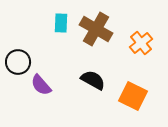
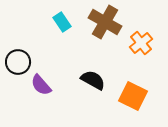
cyan rectangle: moved 1 px right, 1 px up; rotated 36 degrees counterclockwise
brown cross: moved 9 px right, 7 px up
